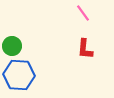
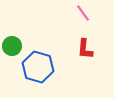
blue hexagon: moved 19 px right, 8 px up; rotated 12 degrees clockwise
